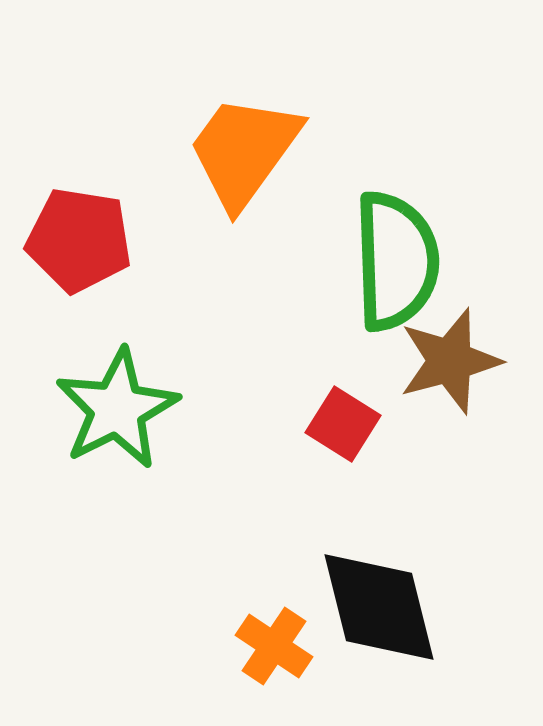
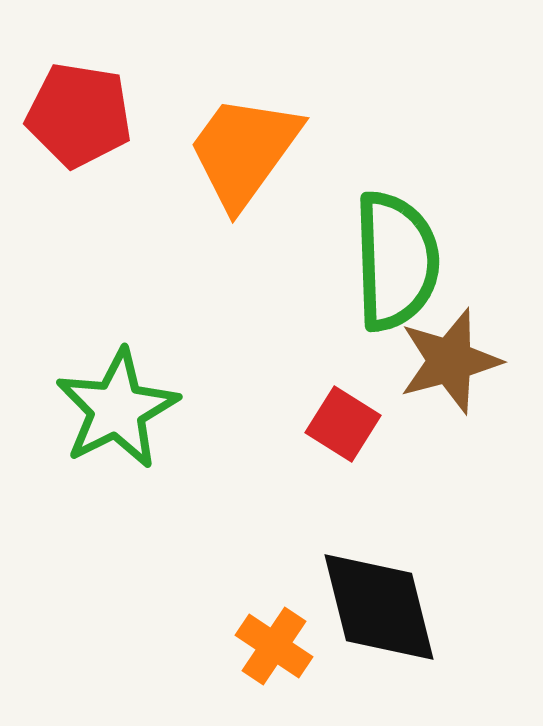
red pentagon: moved 125 px up
